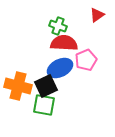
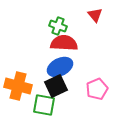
red triangle: moved 2 px left; rotated 35 degrees counterclockwise
pink pentagon: moved 11 px right, 29 px down
blue ellipse: moved 1 px up
black square: moved 10 px right
